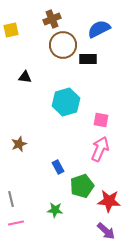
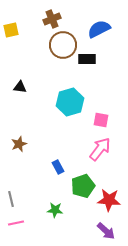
black rectangle: moved 1 px left
black triangle: moved 5 px left, 10 px down
cyan hexagon: moved 4 px right
pink arrow: rotated 15 degrees clockwise
green pentagon: moved 1 px right
red star: moved 1 px up
